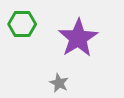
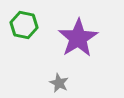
green hexagon: moved 2 px right, 1 px down; rotated 12 degrees clockwise
